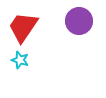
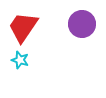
purple circle: moved 3 px right, 3 px down
